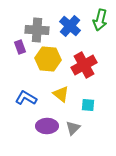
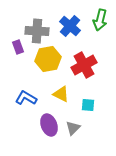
gray cross: moved 1 px down
purple rectangle: moved 2 px left
yellow hexagon: rotated 15 degrees counterclockwise
yellow triangle: rotated 12 degrees counterclockwise
purple ellipse: moved 2 px right, 1 px up; rotated 70 degrees clockwise
